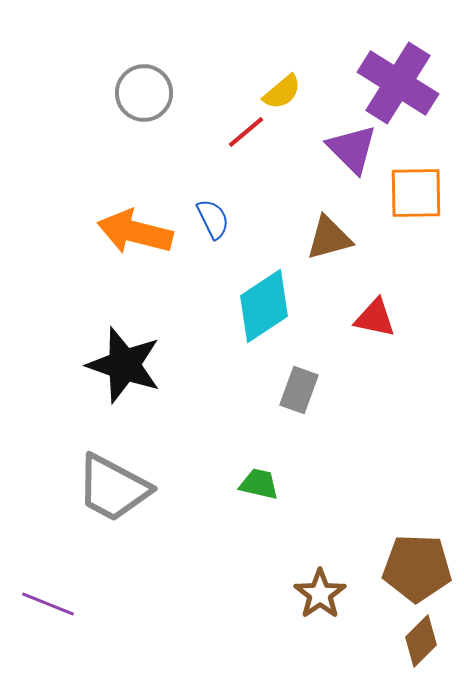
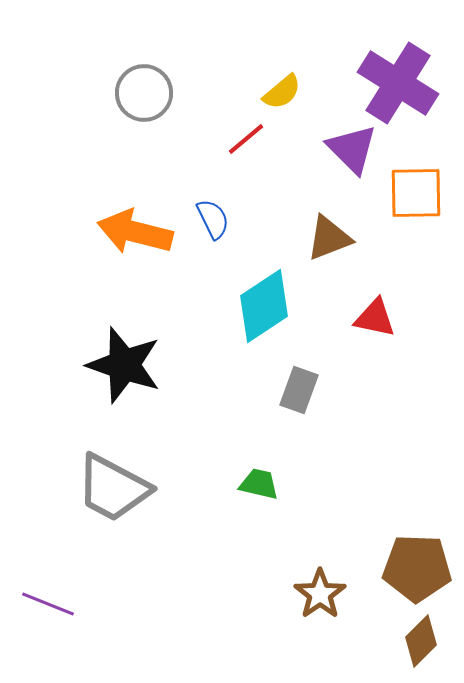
red line: moved 7 px down
brown triangle: rotated 6 degrees counterclockwise
